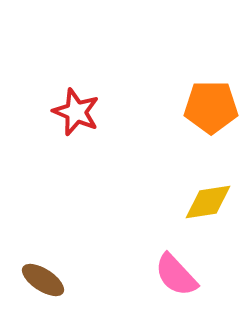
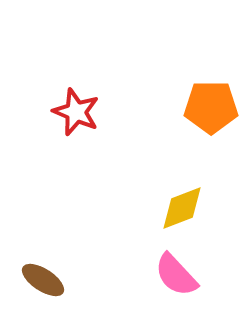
yellow diamond: moved 26 px left, 6 px down; rotated 12 degrees counterclockwise
